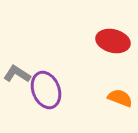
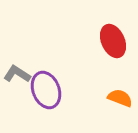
red ellipse: rotated 52 degrees clockwise
